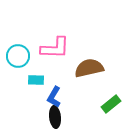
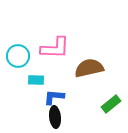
blue L-shape: rotated 65 degrees clockwise
